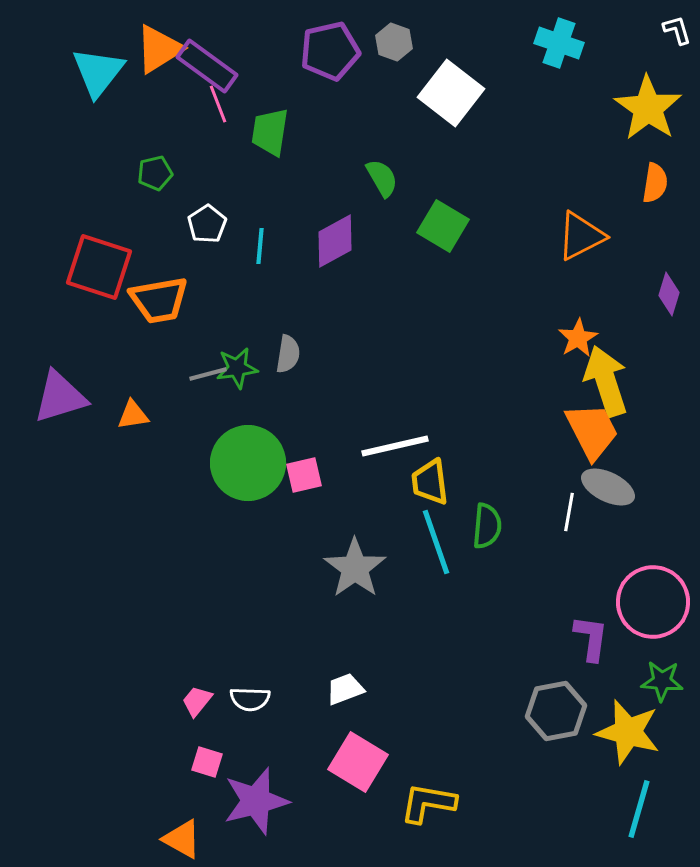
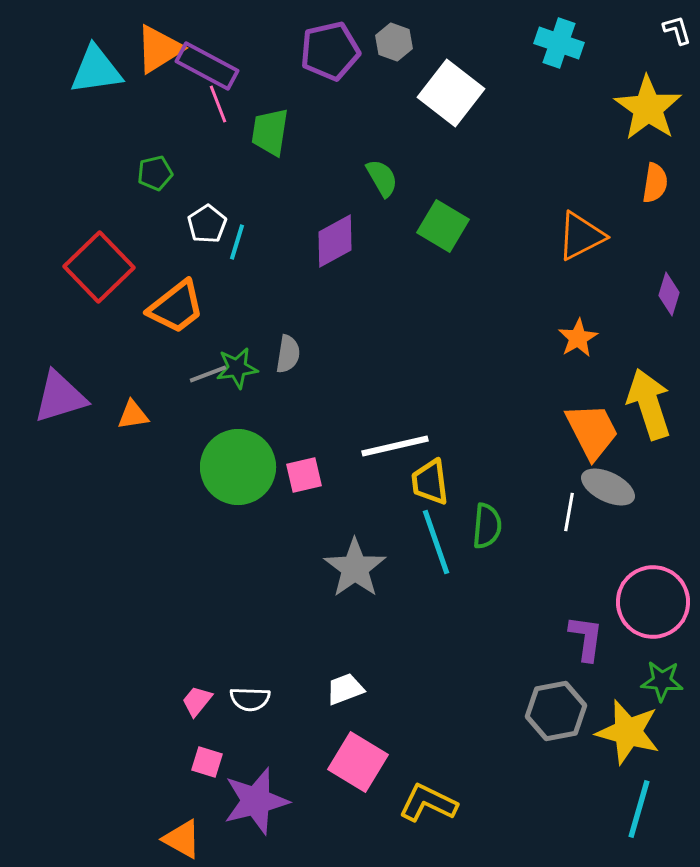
purple rectangle at (207, 66): rotated 8 degrees counterclockwise
cyan triangle at (98, 72): moved 2 px left, 2 px up; rotated 44 degrees clockwise
cyan line at (260, 246): moved 23 px left, 4 px up; rotated 12 degrees clockwise
red square at (99, 267): rotated 28 degrees clockwise
orange trapezoid at (159, 300): moved 17 px right, 7 px down; rotated 28 degrees counterclockwise
gray line at (208, 374): rotated 6 degrees counterclockwise
yellow arrow at (606, 381): moved 43 px right, 23 px down
green circle at (248, 463): moved 10 px left, 4 px down
purple L-shape at (591, 638): moved 5 px left
yellow L-shape at (428, 803): rotated 16 degrees clockwise
